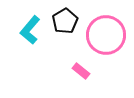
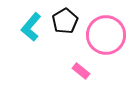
cyan L-shape: moved 1 px right, 3 px up
